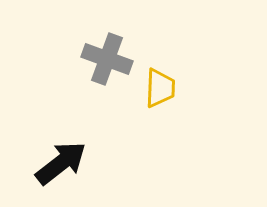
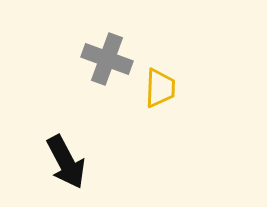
black arrow: moved 5 px right, 1 px up; rotated 100 degrees clockwise
